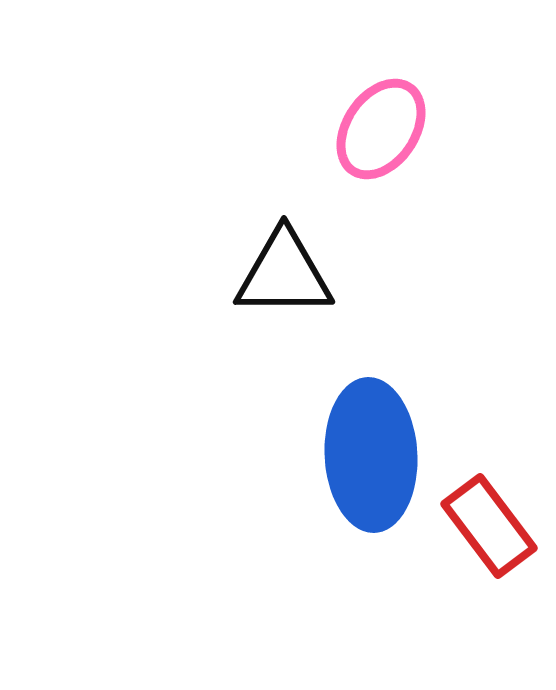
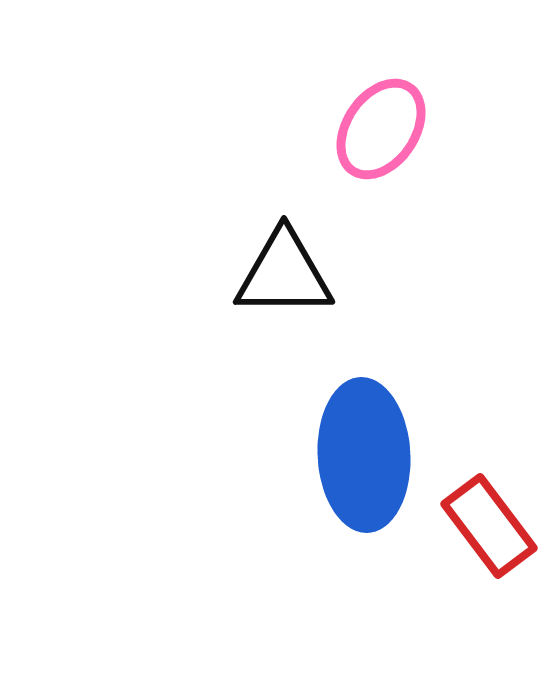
blue ellipse: moved 7 px left
